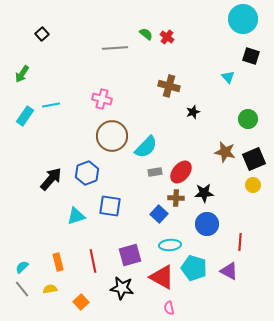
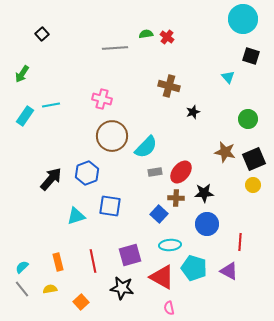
green semicircle at (146, 34): rotated 48 degrees counterclockwise
